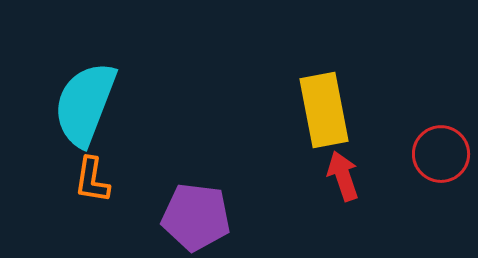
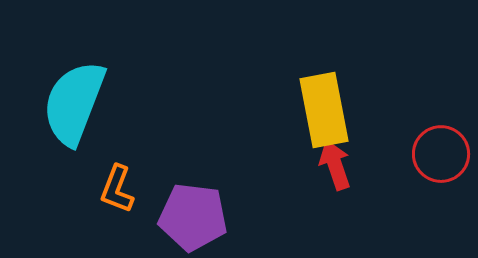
cyan semicircle: moved 11 px left, 1 px up
red arrow: moved 8 px left, 11 px up
orange L-shape: moved 25 px right, 9 px down; rotated 12 degrees clockwise
purple pentagon: moved 3 px left
